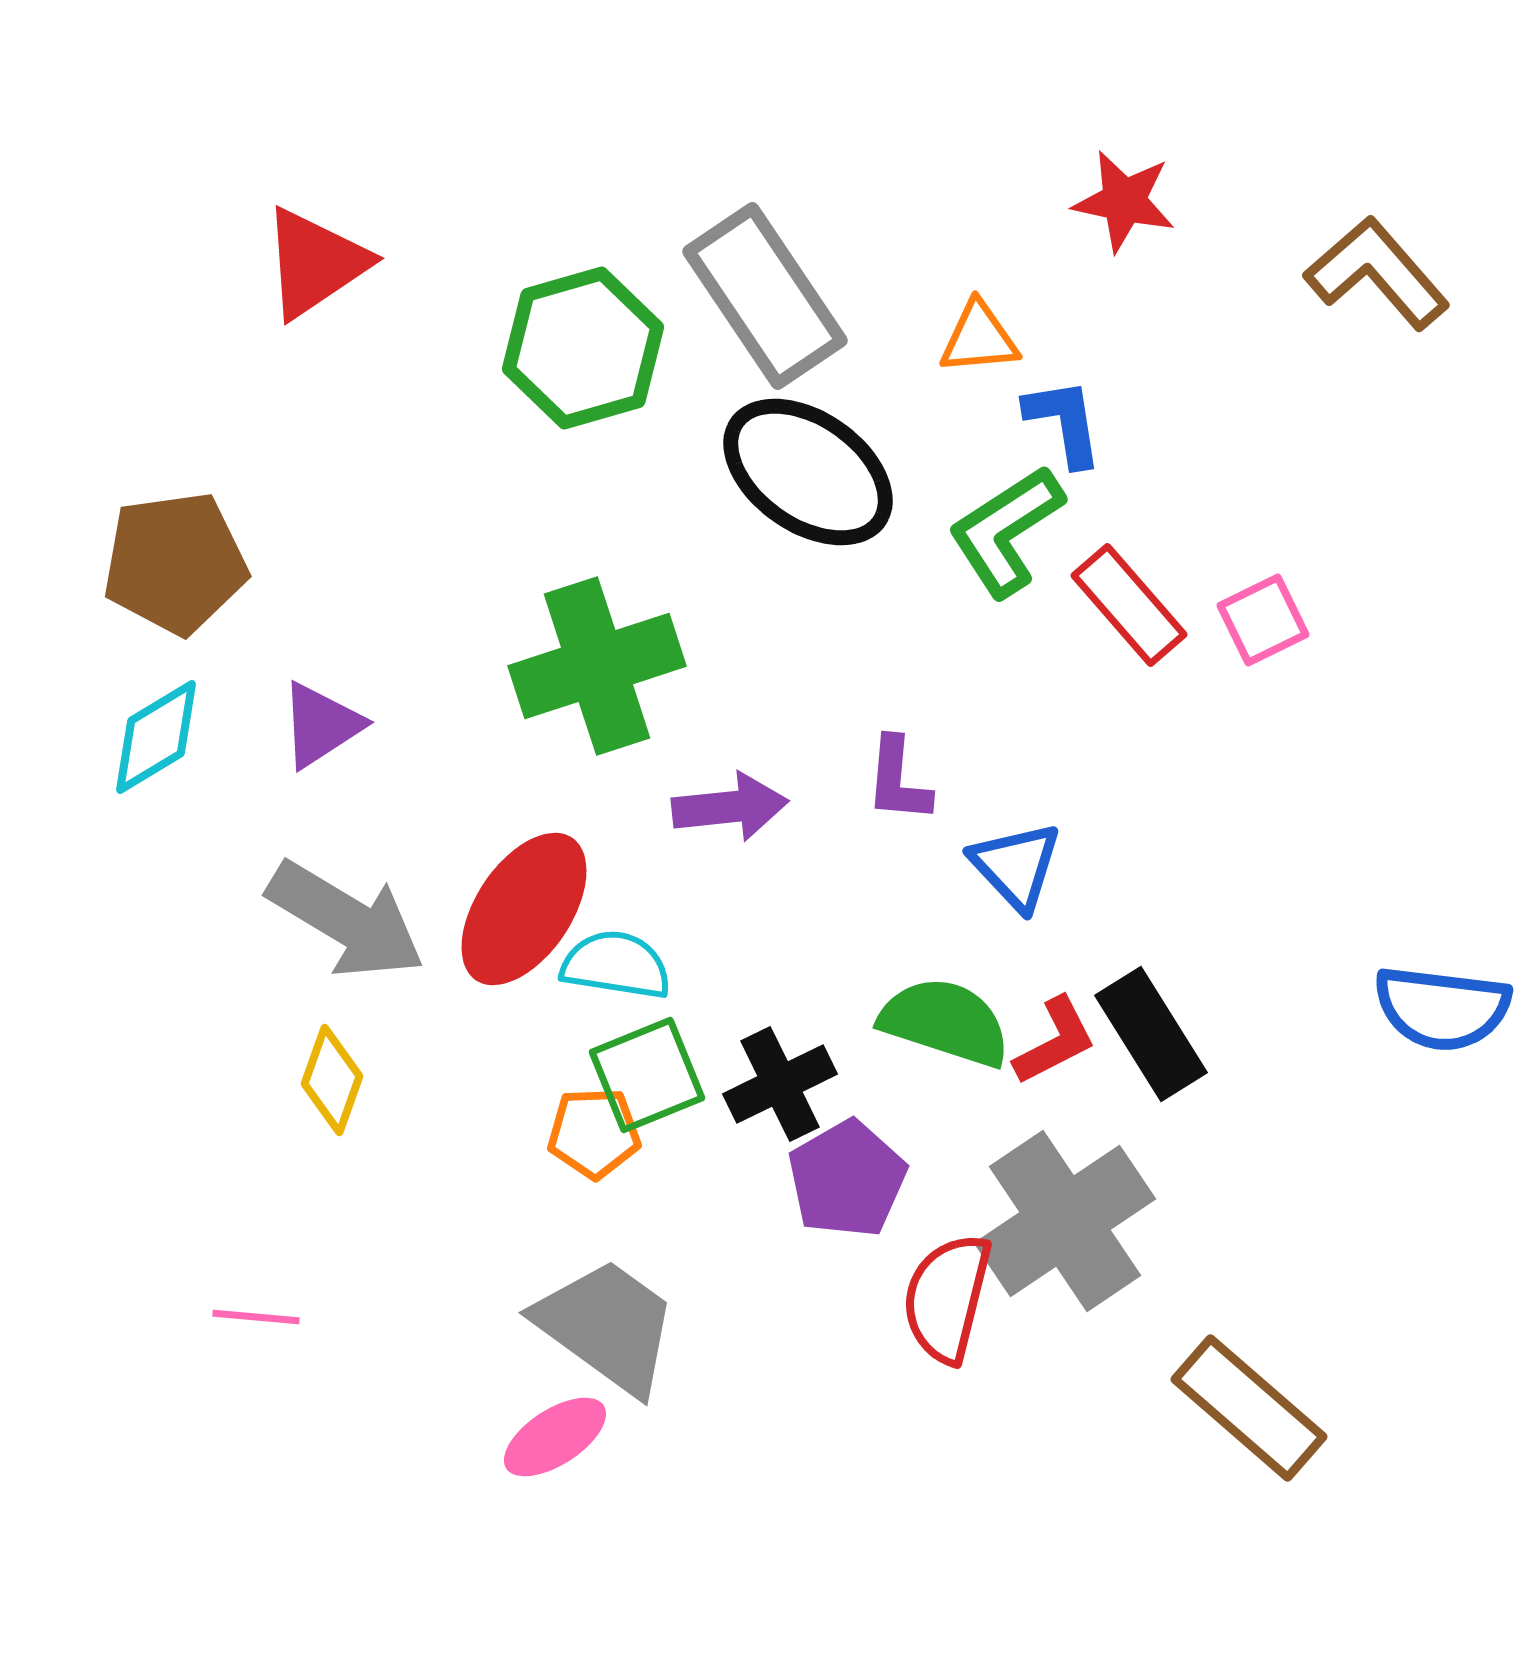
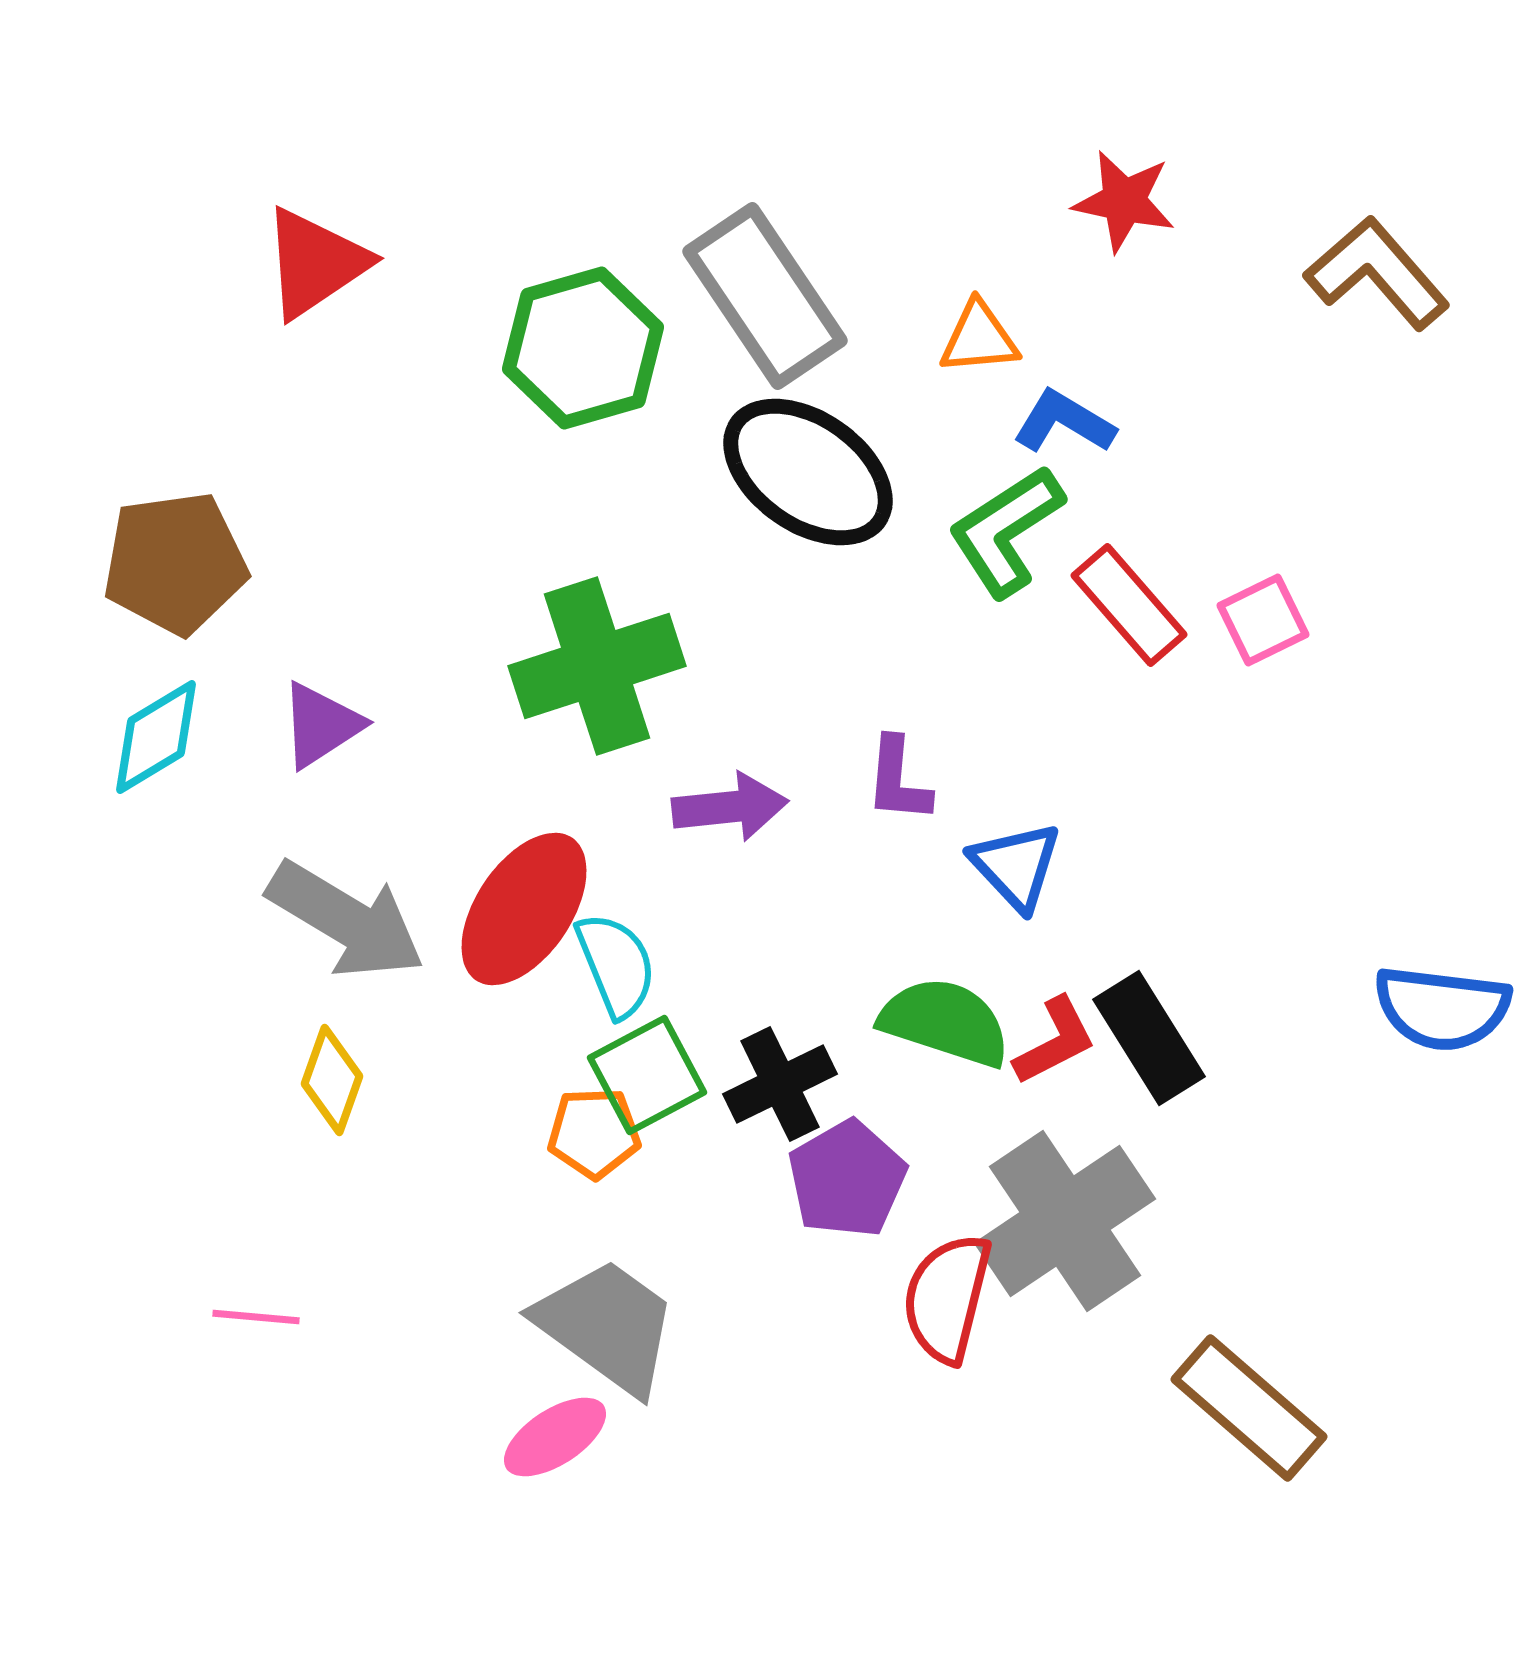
blue L-shape: rotated 50 degrees counterclockwise
cyan semicircle: rotated 59 degrees clockwise
black rectangle: moved 2 px left, 4 px down
green square: rotated 6 degrees counterclockwise
